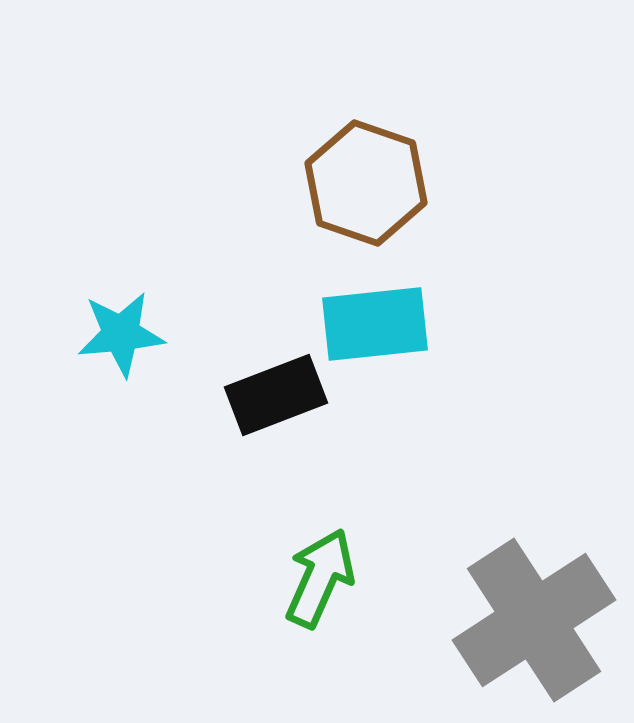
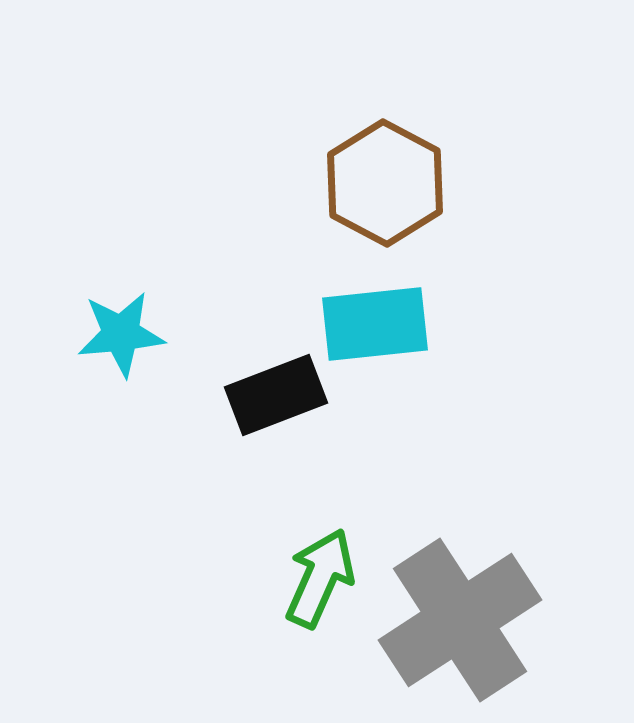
brown hexagon: moved 19 px right; rotated 9 degrees clockwise
gray cross: moved 74 px left
